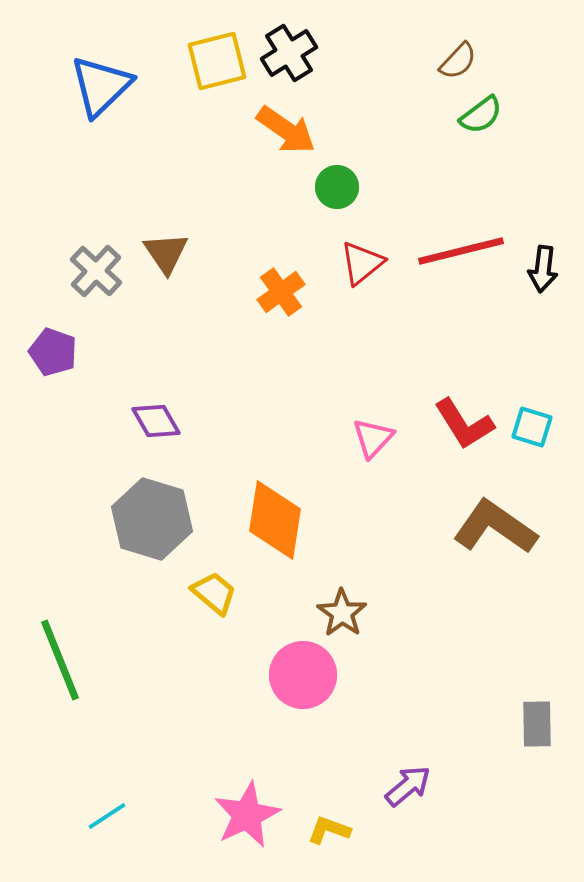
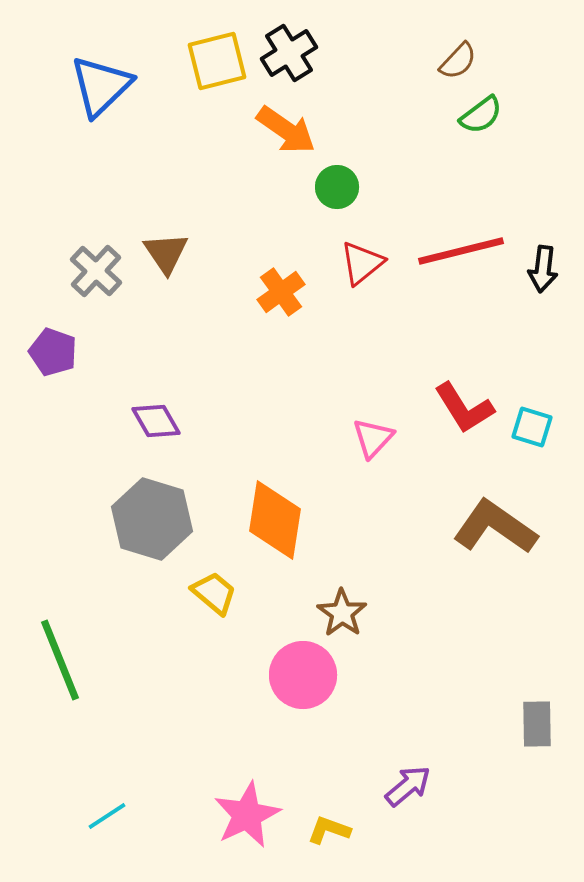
red L-shape: moved 16 px up
